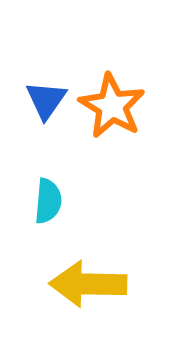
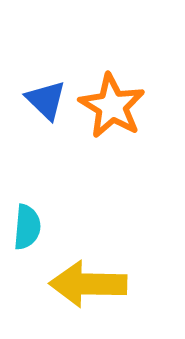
blue triangle: rotated 21 degrees counterclockwise
cyan semicircle: moved 21 px left, 26 px down
